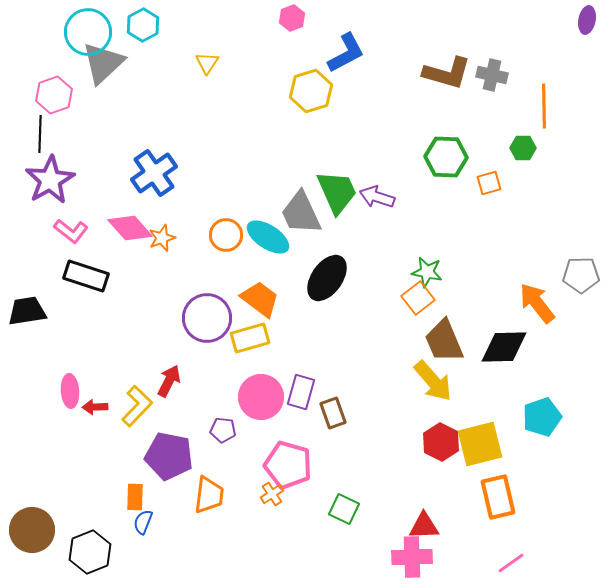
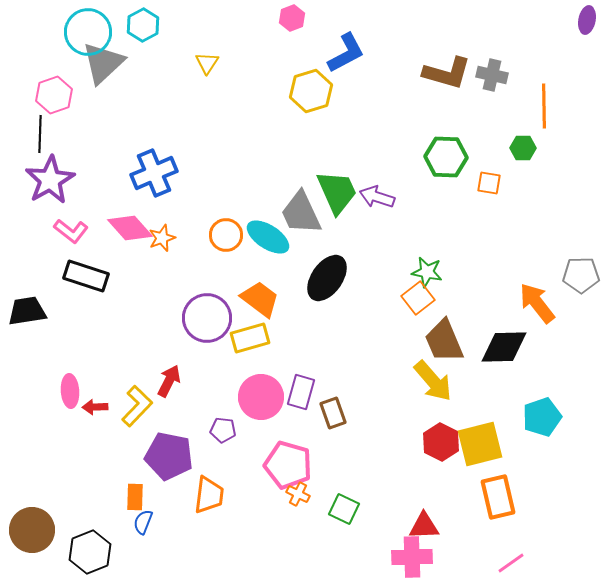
blue cross at (154, 173): rotated 12 degrees clockwise
orange square at (489, 183): rotated 25 degrees clockwise
orange cross at (272, 494): moved 26 px right; rotated 30 degrees counterclockwise
